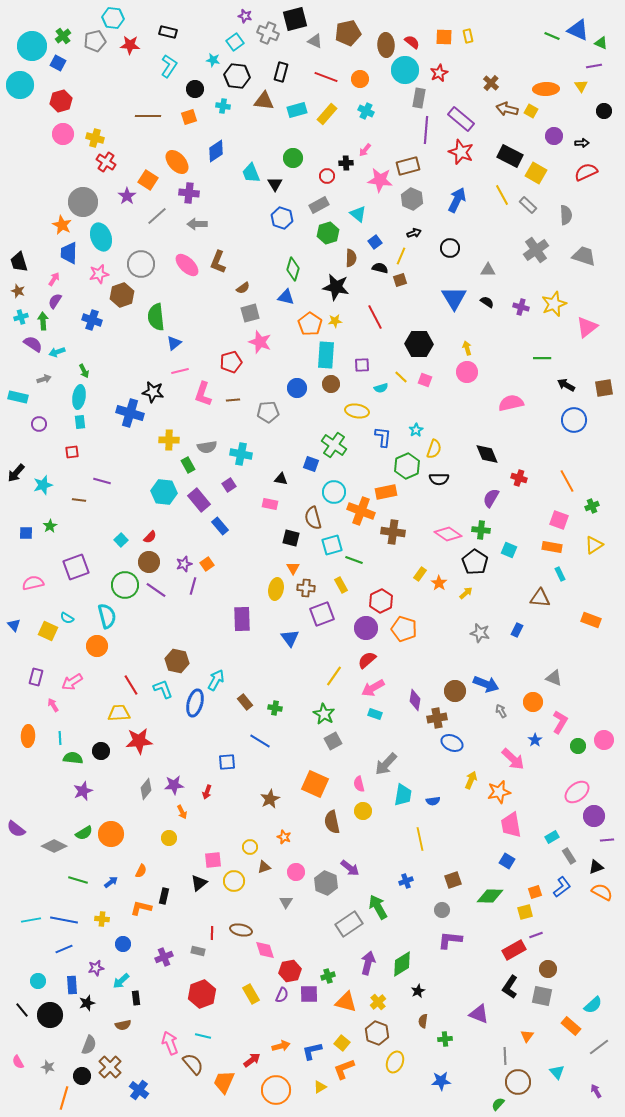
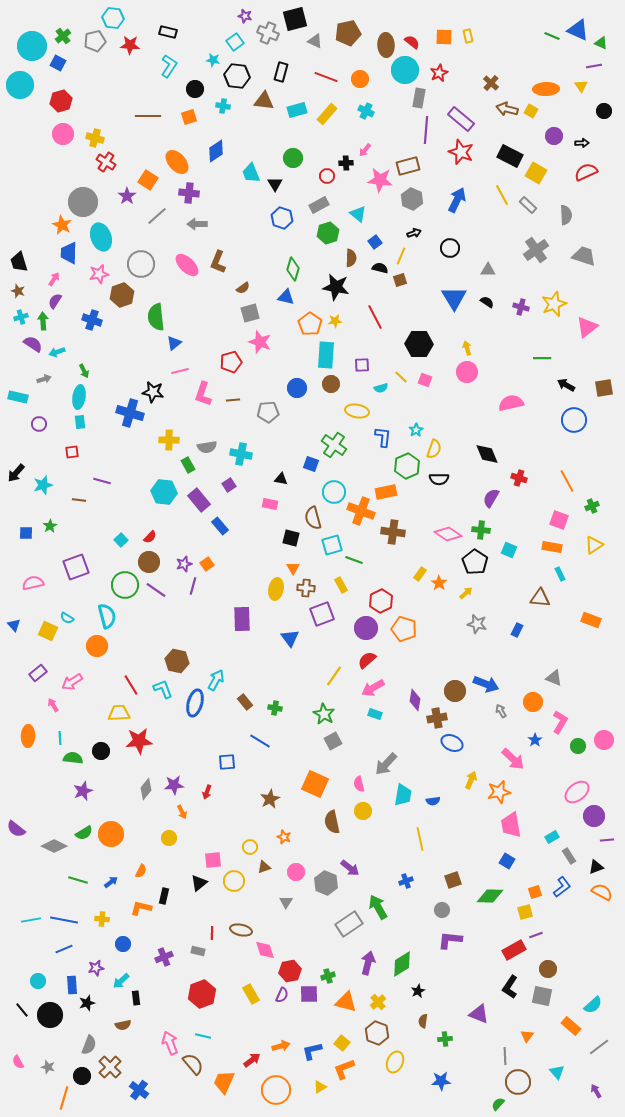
gray star at (480, 633): moved 3 px left, 9 px up
purple rectangle at (36, 677): moved 2 px right, 4 px up; rotated 36 degrees clockwise
